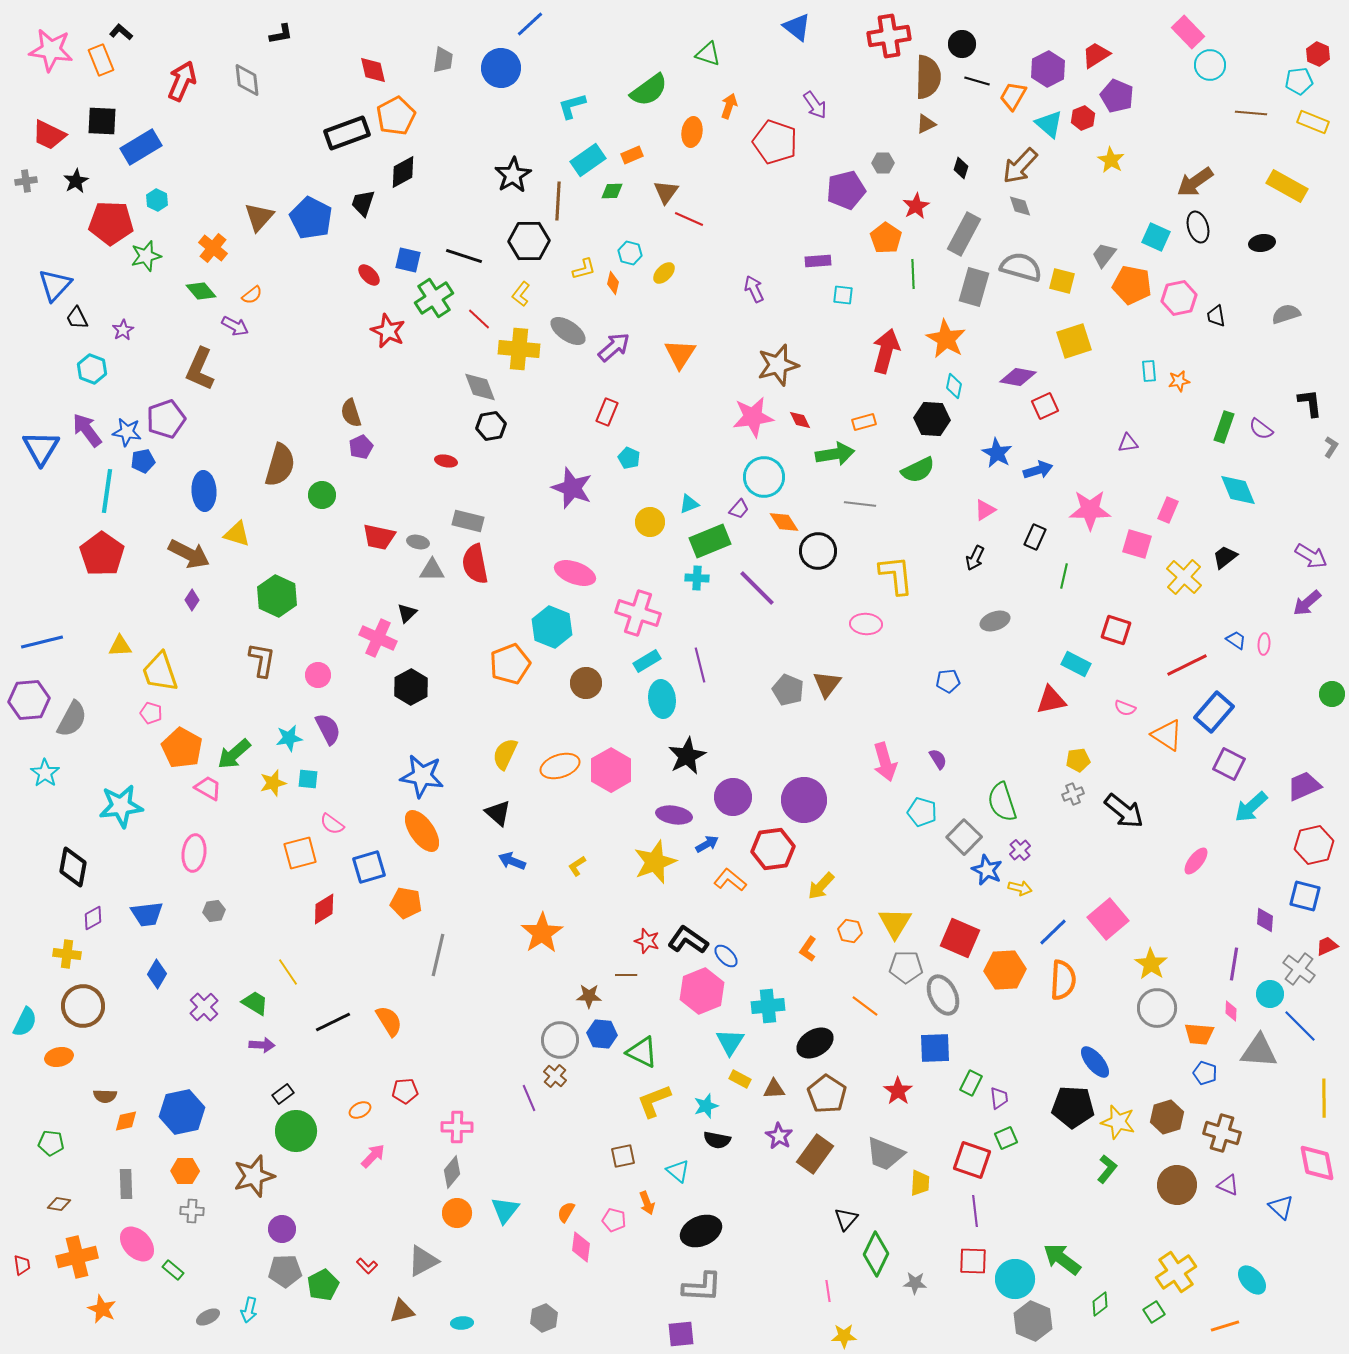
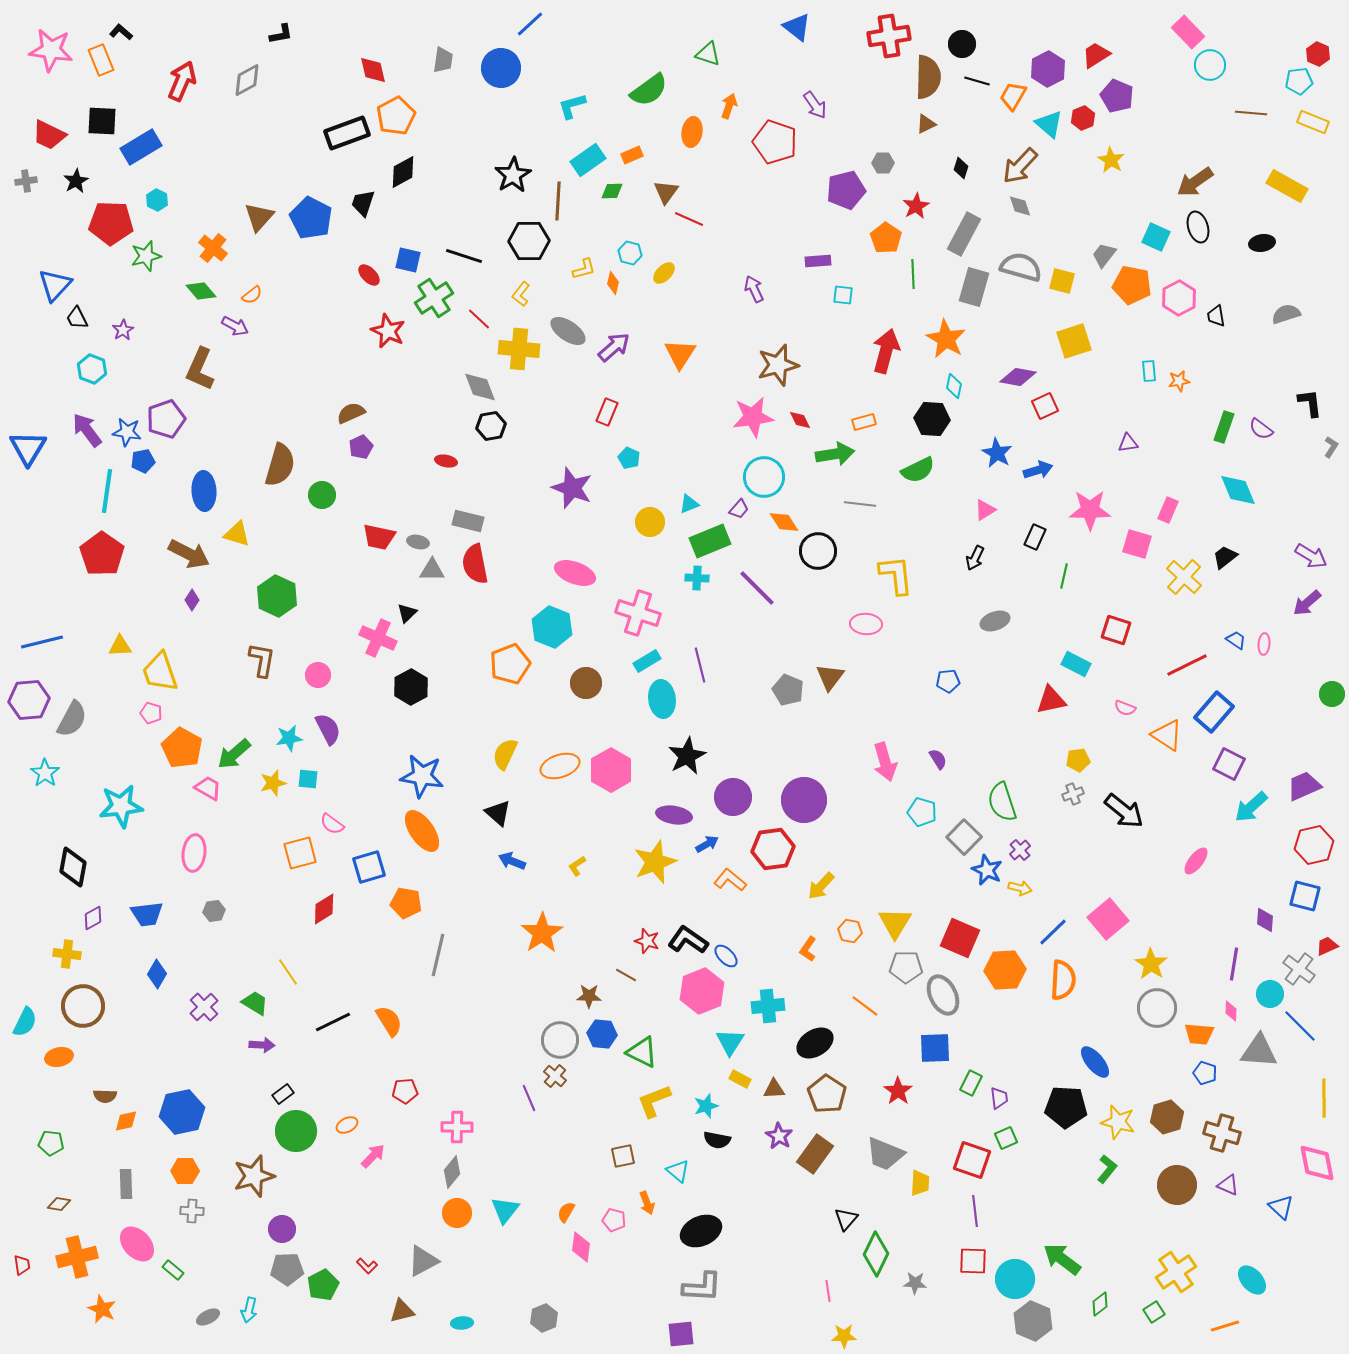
gray diamond at (247, 80): rotated 68 degrees clockwise
pink hexagon at (1179, 298): rotated 16 degrees counterclockwise
brown semicircle at (351, 413): rotated 84 degrees clockwise
blue triangle at (41, 448): moved 13 px left
brown triangle at (827, 684): moved 3 px right, 7 px up
brown line at (626, 975): rotated 30 degrees clockwise
black pentagon at (1073, 1107): moved 7 px left
orange ellipse at (360, 1110): moved 13 px left, 15 px down
gray pentagon at (285, 1271): moved 2 px right, 2 px up
